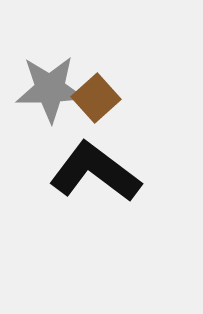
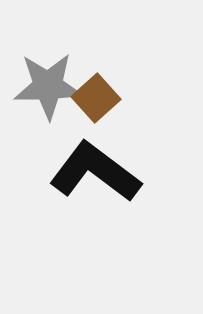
gray star: moved 2 px left, 3 px up
